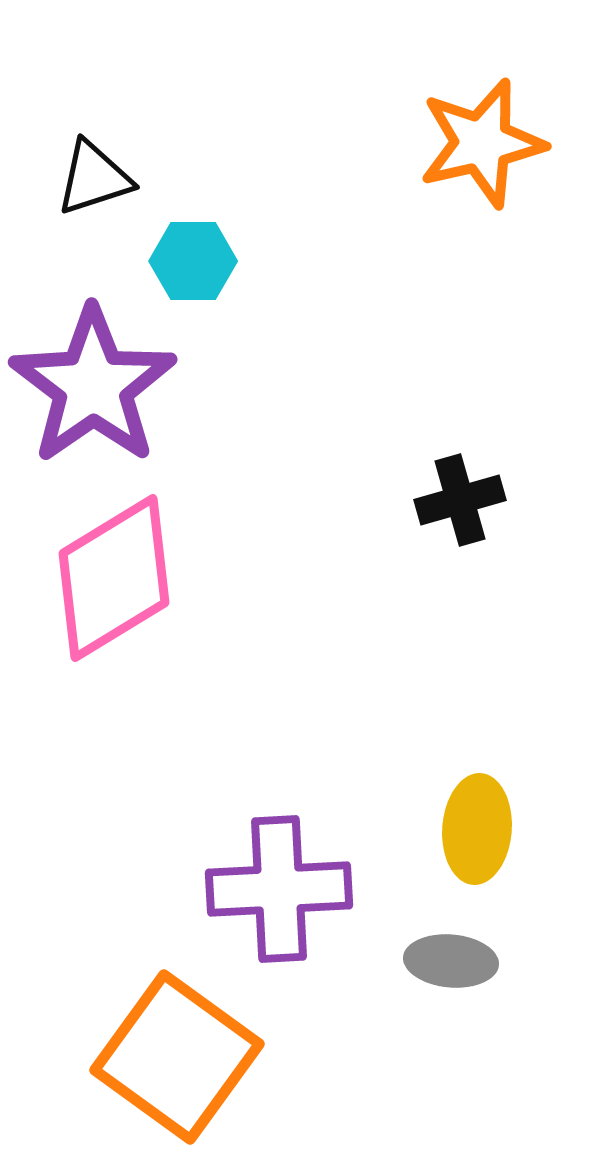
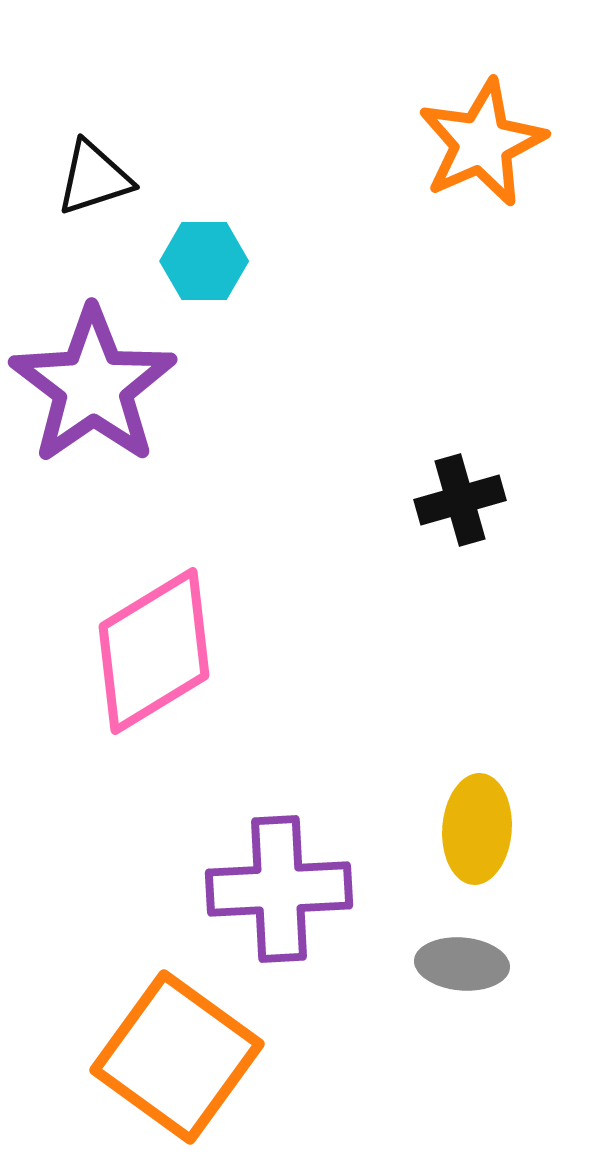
orange star: rotated 11 degrees counterclockwise
cyan hexagon: moved 11 px right
pink diamond: moved 40 px right, 73 px down
gray ellipse: moved 11 px right, 3 px down
